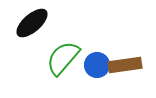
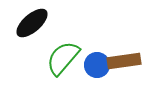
brown rectangle: moved 1 px left, 4 px up
